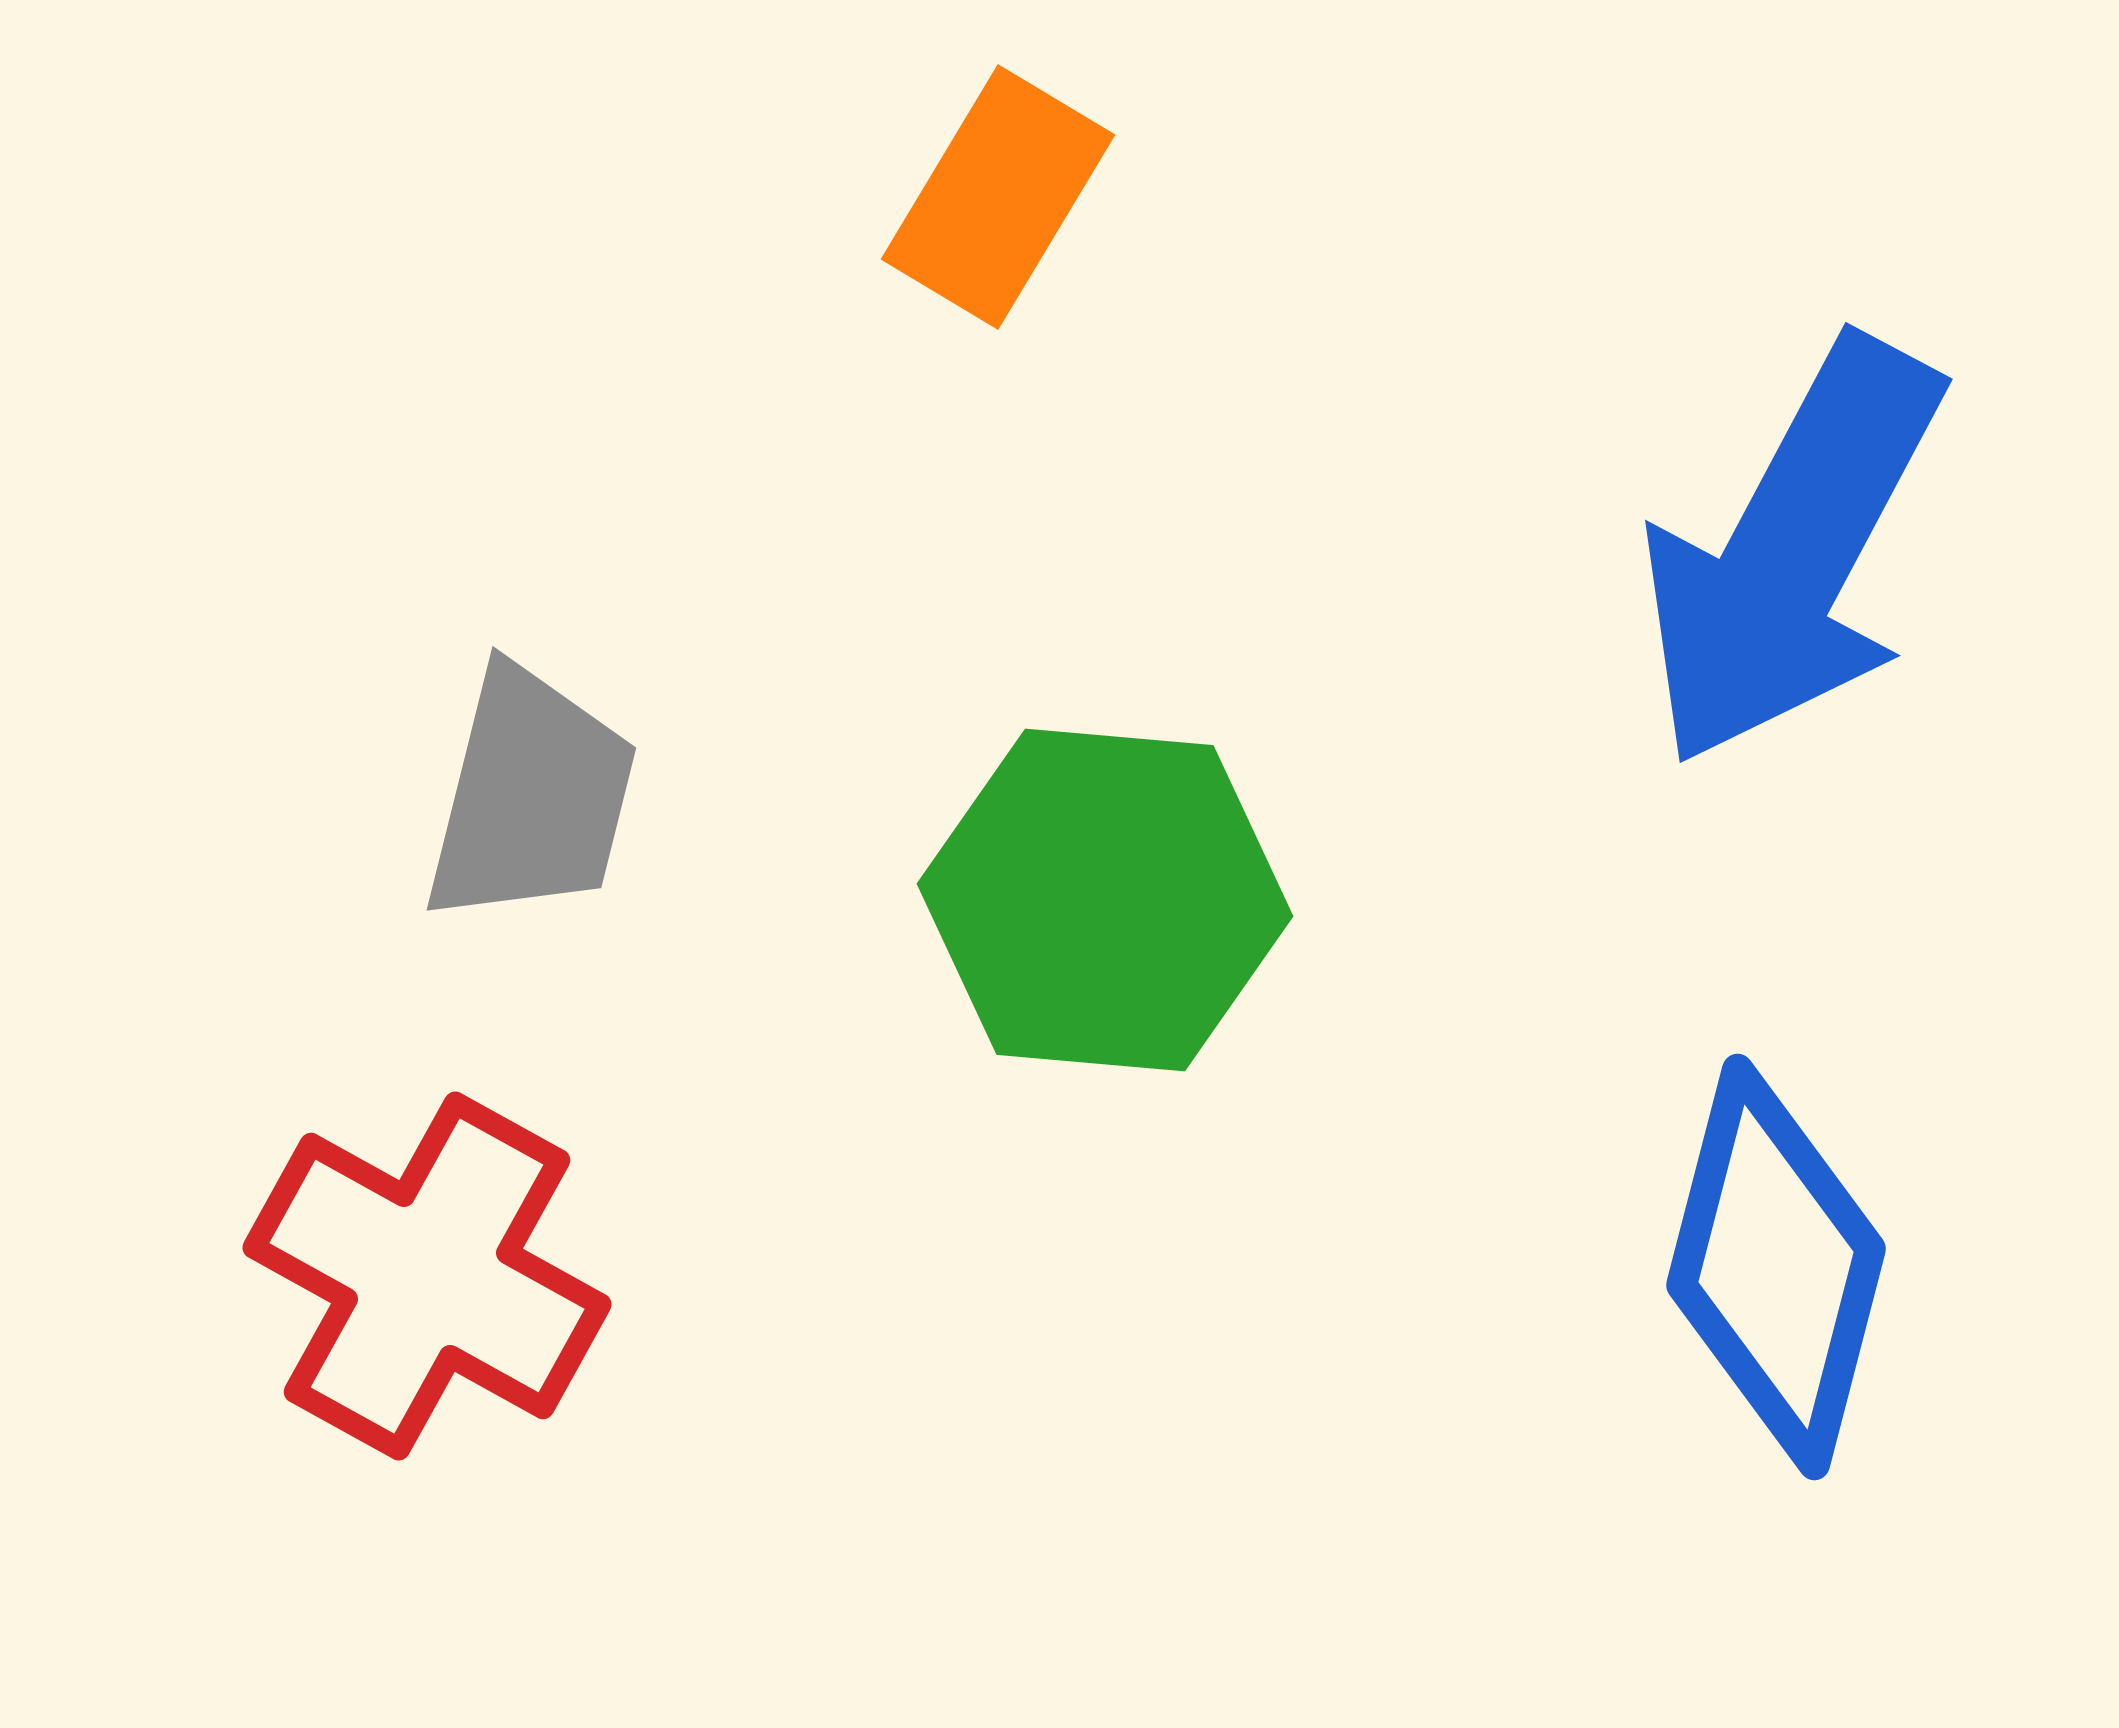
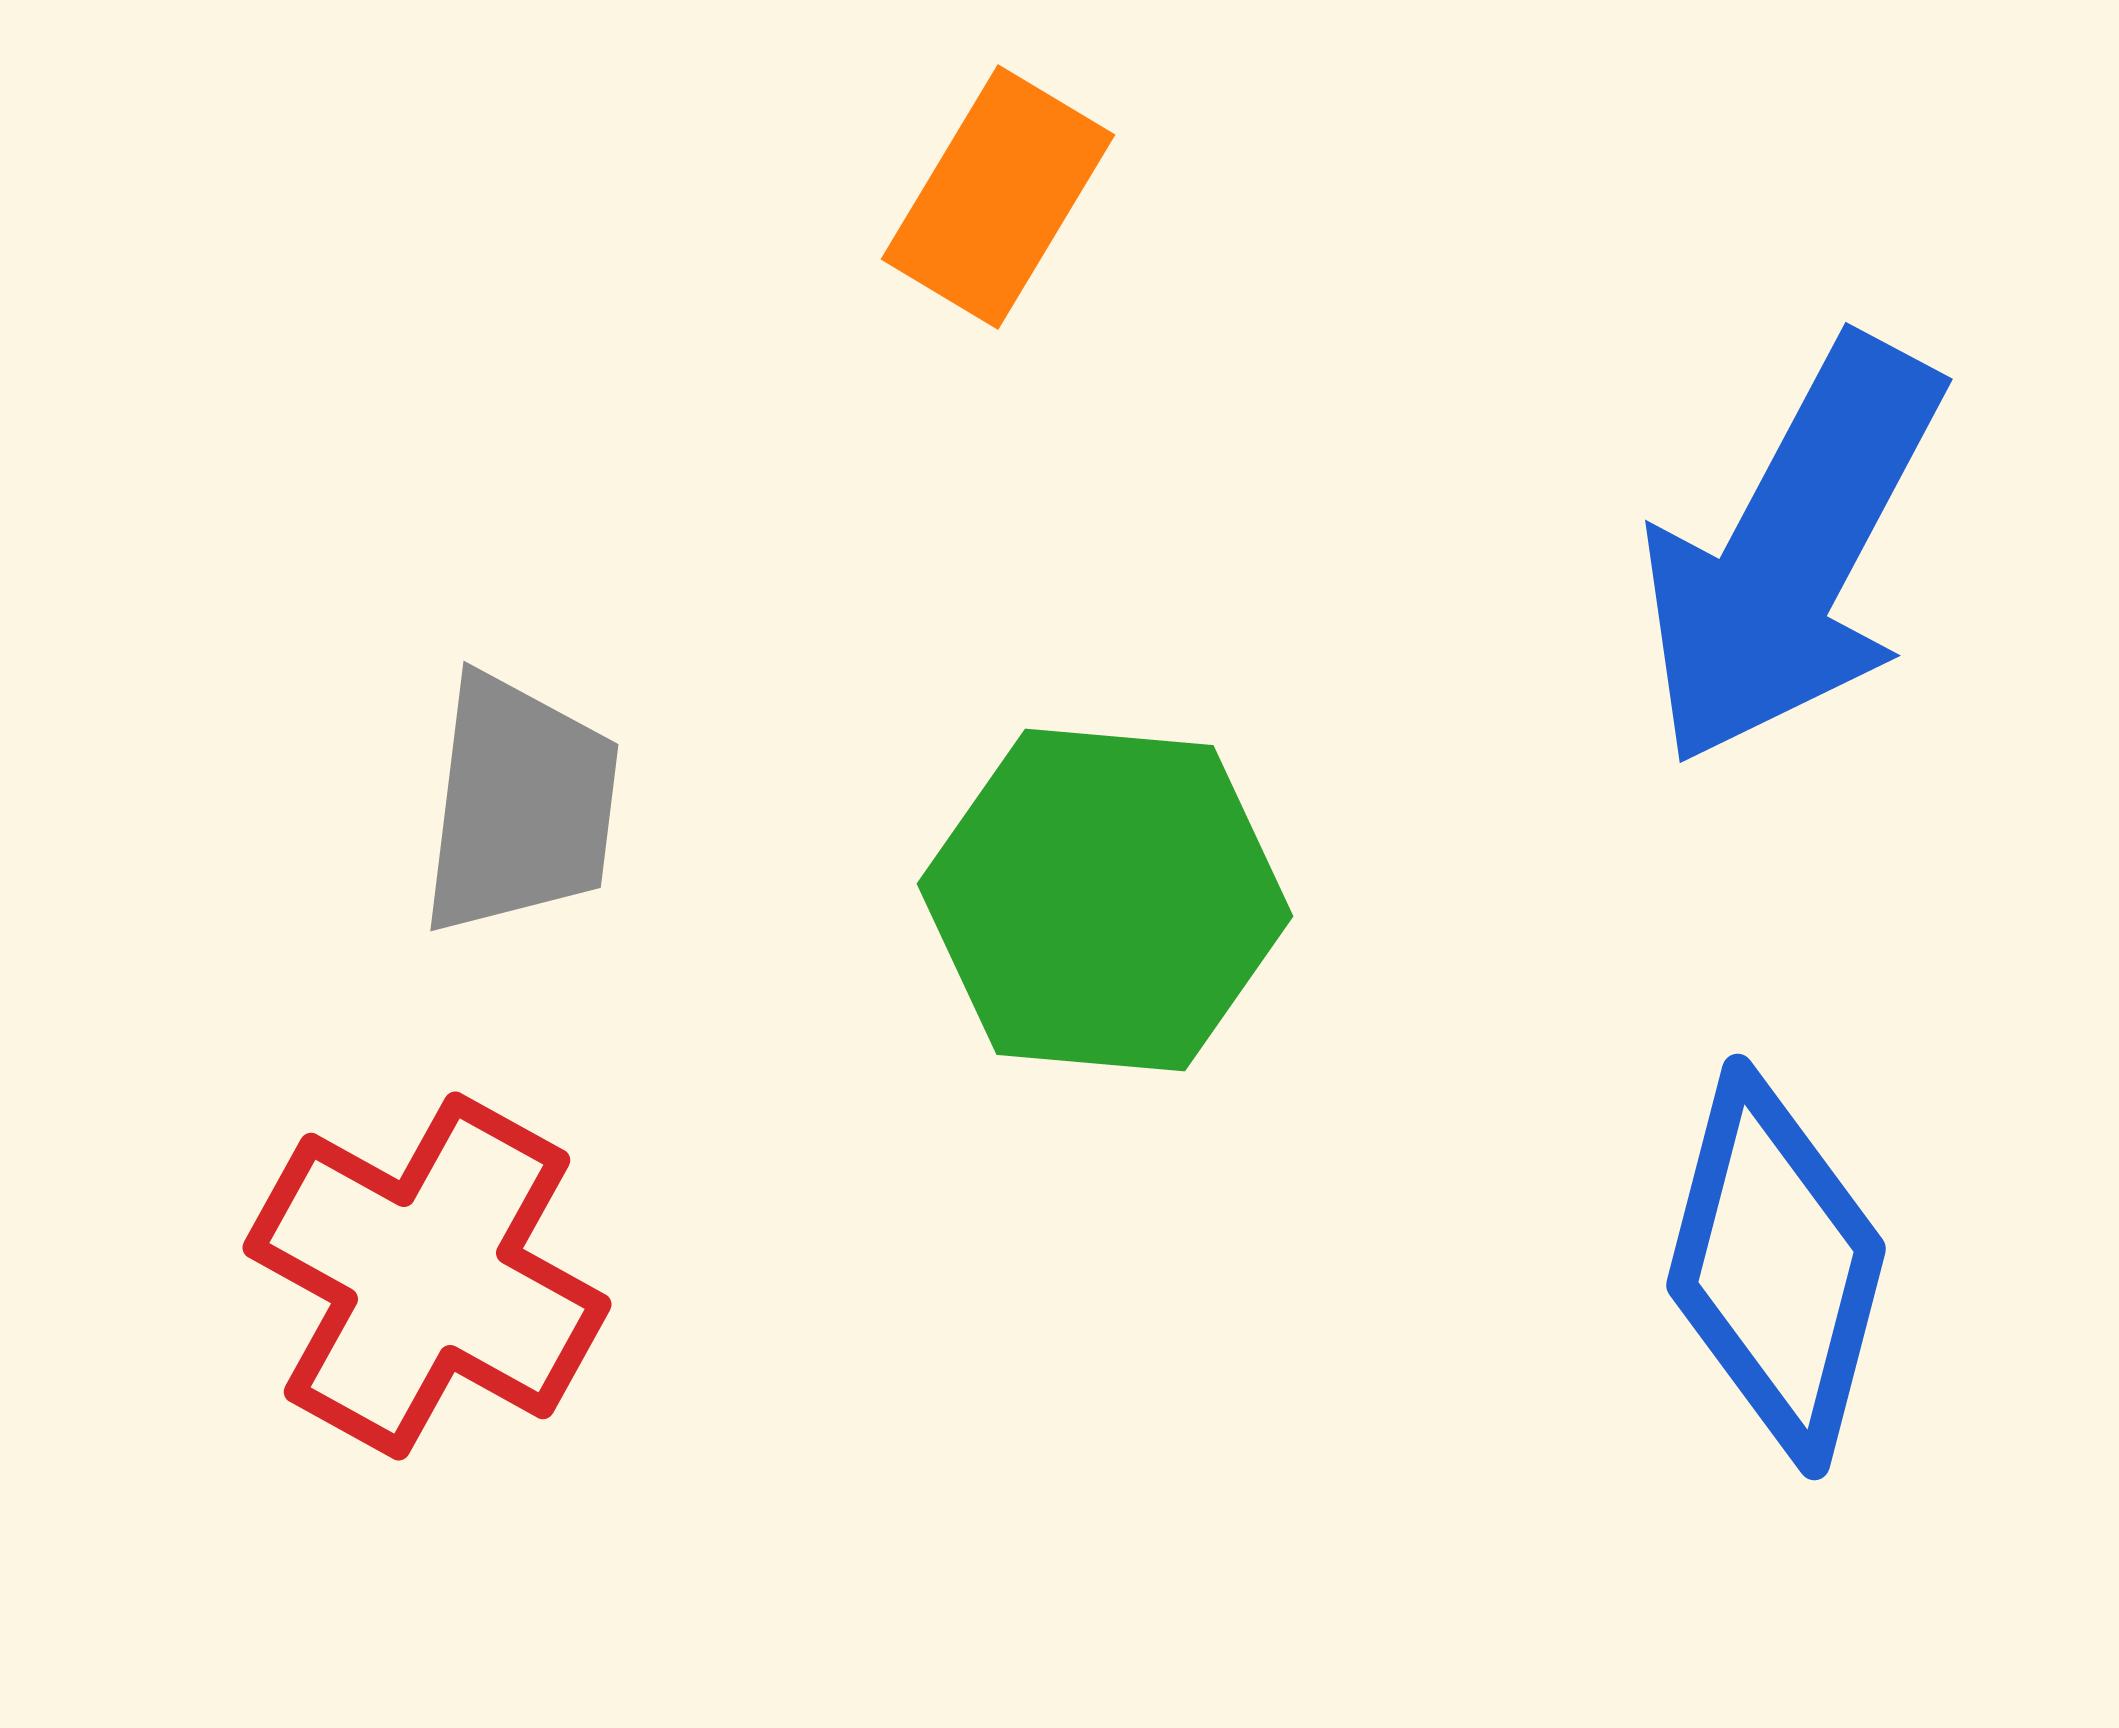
gray trapezoid: moved 11 px left, 9 px down; rotated 7 degrees counterclockwise
